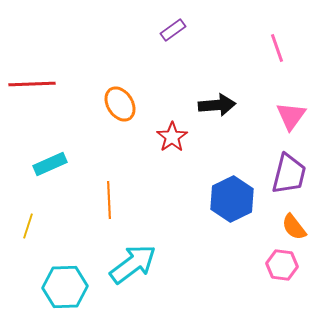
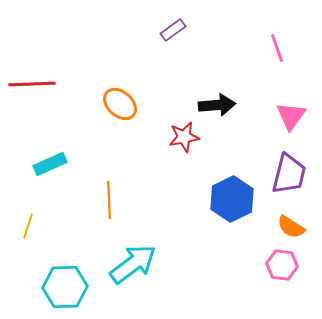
orange ellipse: rotated 16 degrees counterclockwise
red star: moved 12 px right; rotated 24 degrees clockwise
orange semicircle: moved 3 px left; rotated 20 degrees counterclockwise
